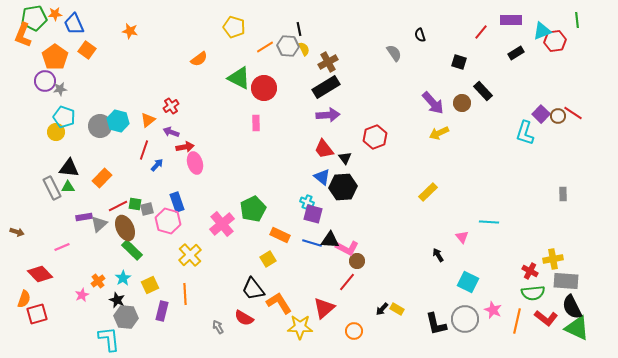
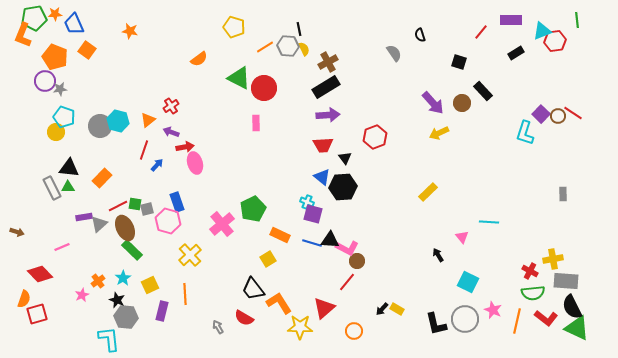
orange pentagon at (55, 57): rotated 15 degrees counterclockwise
red trapezoid at (324, 149): moved 1 px left, 4 px up; rotated 55 degrees counterclockwise
